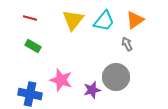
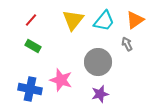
red line: moved 1 px right, 2 px down; rotated 64 degrees counterclockwise
gray circle: moved 18 px left, 15 px up
purple star: moved 8 px right, 4 px down
blue cross: moved 5 px up
